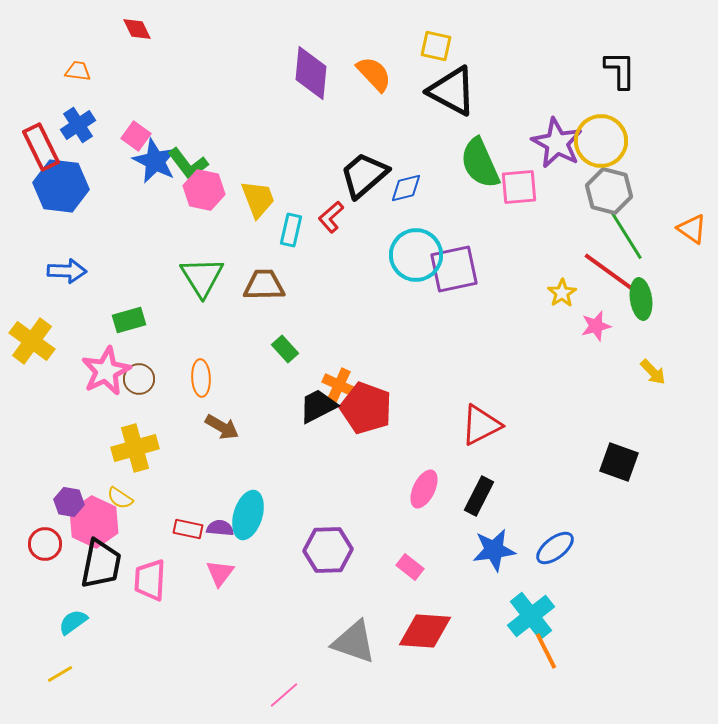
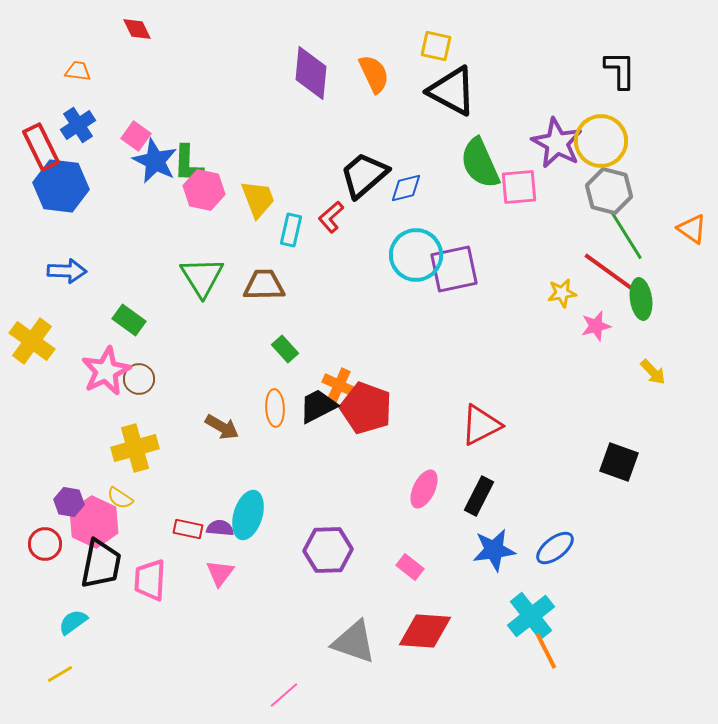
orange semicircle at (374, 74): rotated 18 degrees clockwise
green L-shape at (188, 164): rotated 39 degrees clockwise
yellow star at (562, 293): rotated 24 degrees clockwise
green rectangle at (129, 320): rotated 52 degrees clockwise
orange ellipse at (201, 378): moved 74 px right, 30 px down
